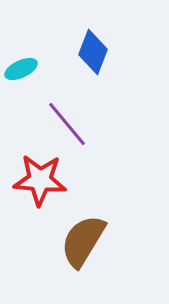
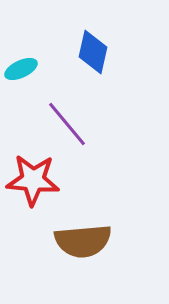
blue diamond: rotated 9 degrees counterclockwise
red star: moved 7 px left
brown semicircle: rotated 126 degrees counterclockwise
